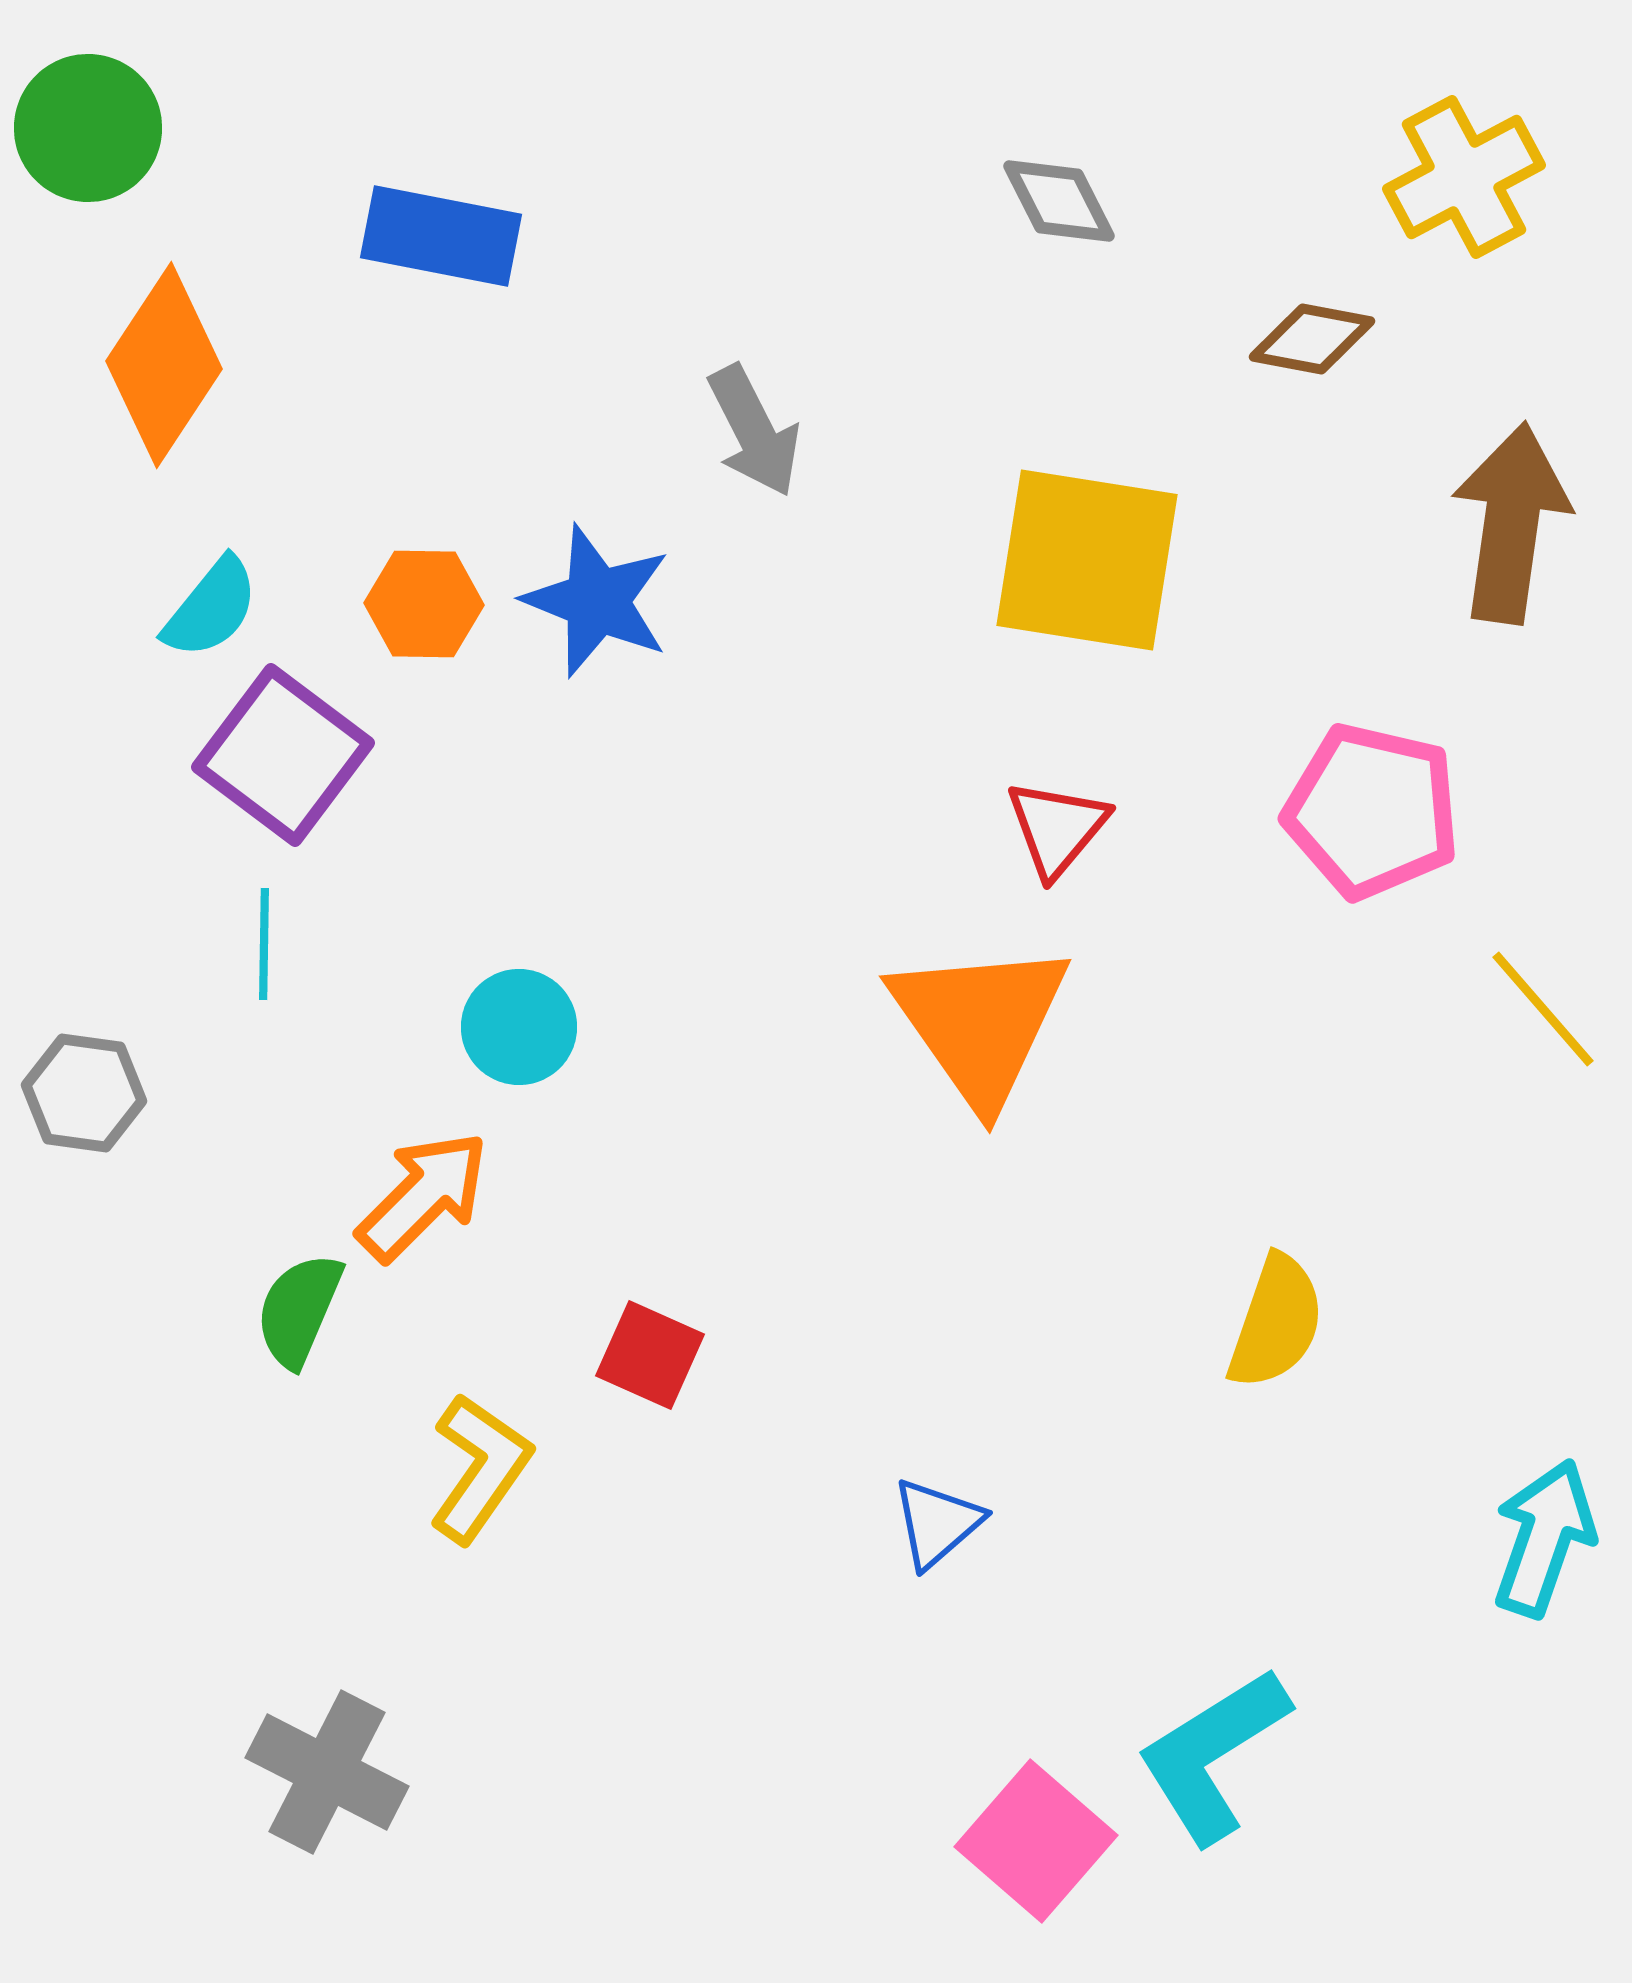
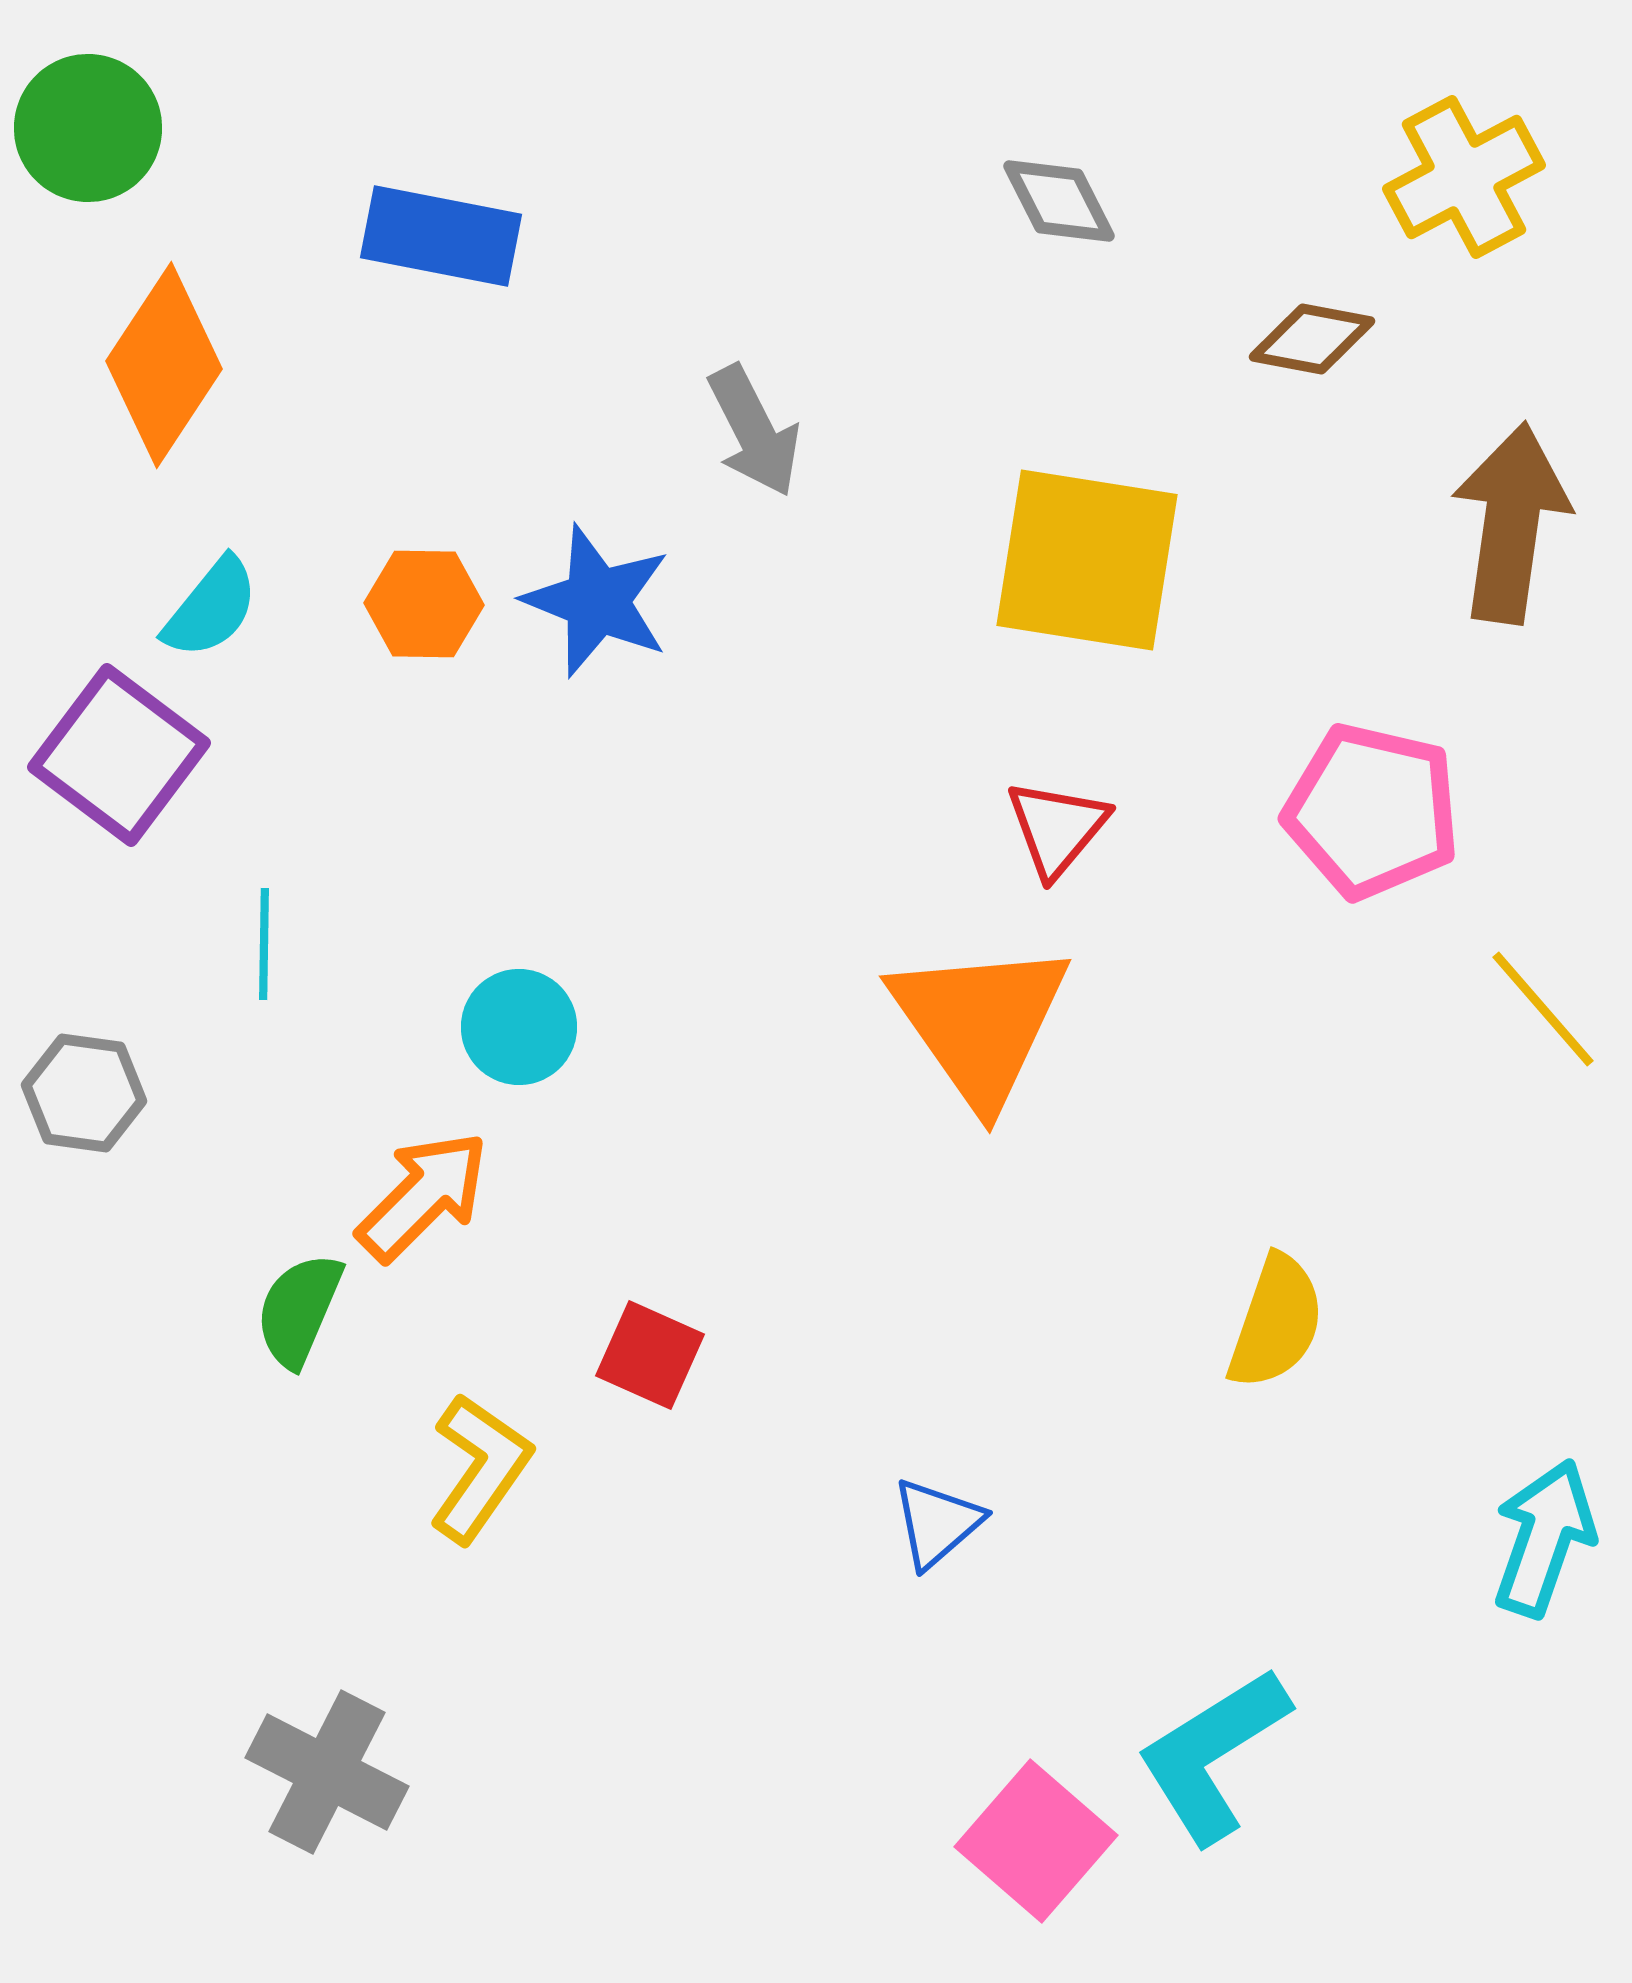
purple square: moved 164 px left
